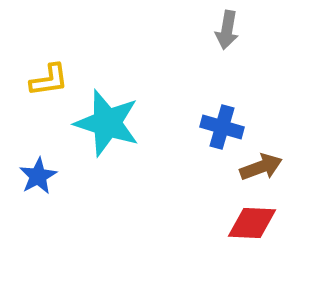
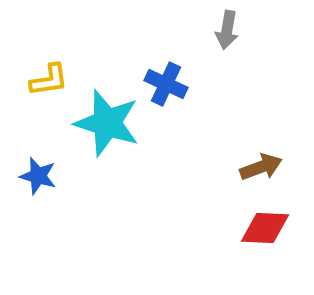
blue cross: moved 56 px left, 43 px up; rotated 9 degrees clockwise
blue star: rotated 27 degrees counterclockwise
red diamond: moved 13 px right, 5 px down
